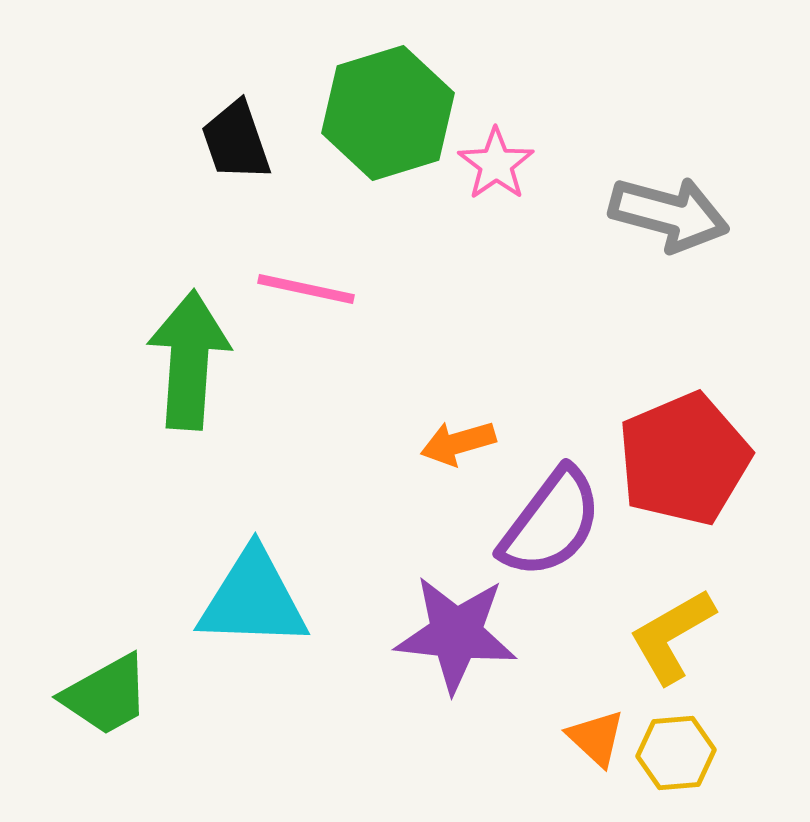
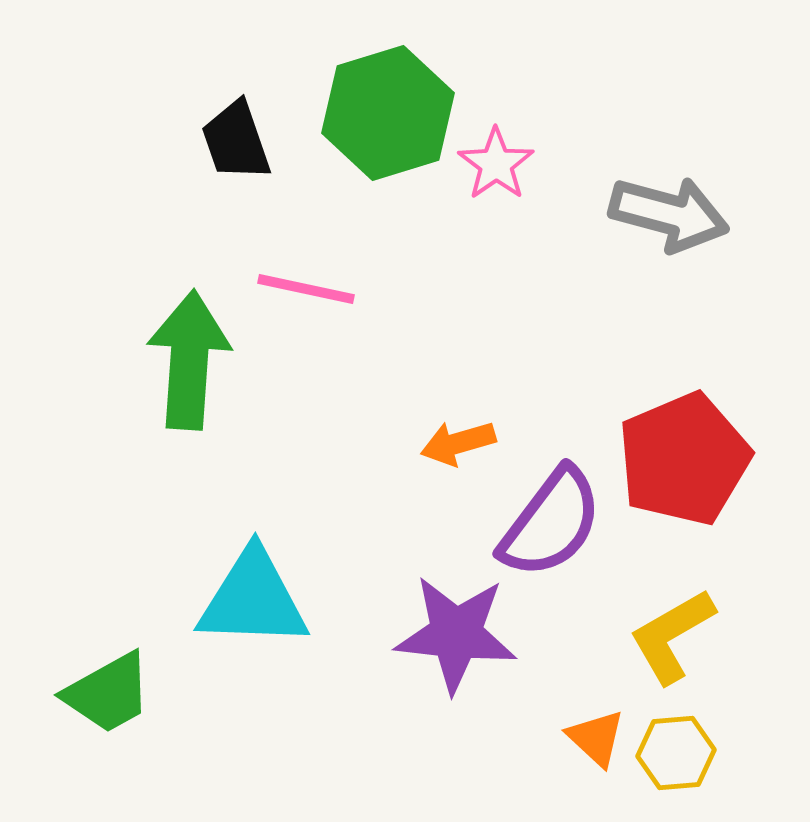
green trapezoid: moved 2 px right, 2 px up
